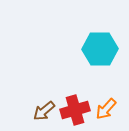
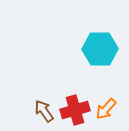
brown arrow: rotated 95 degrees clockwise
